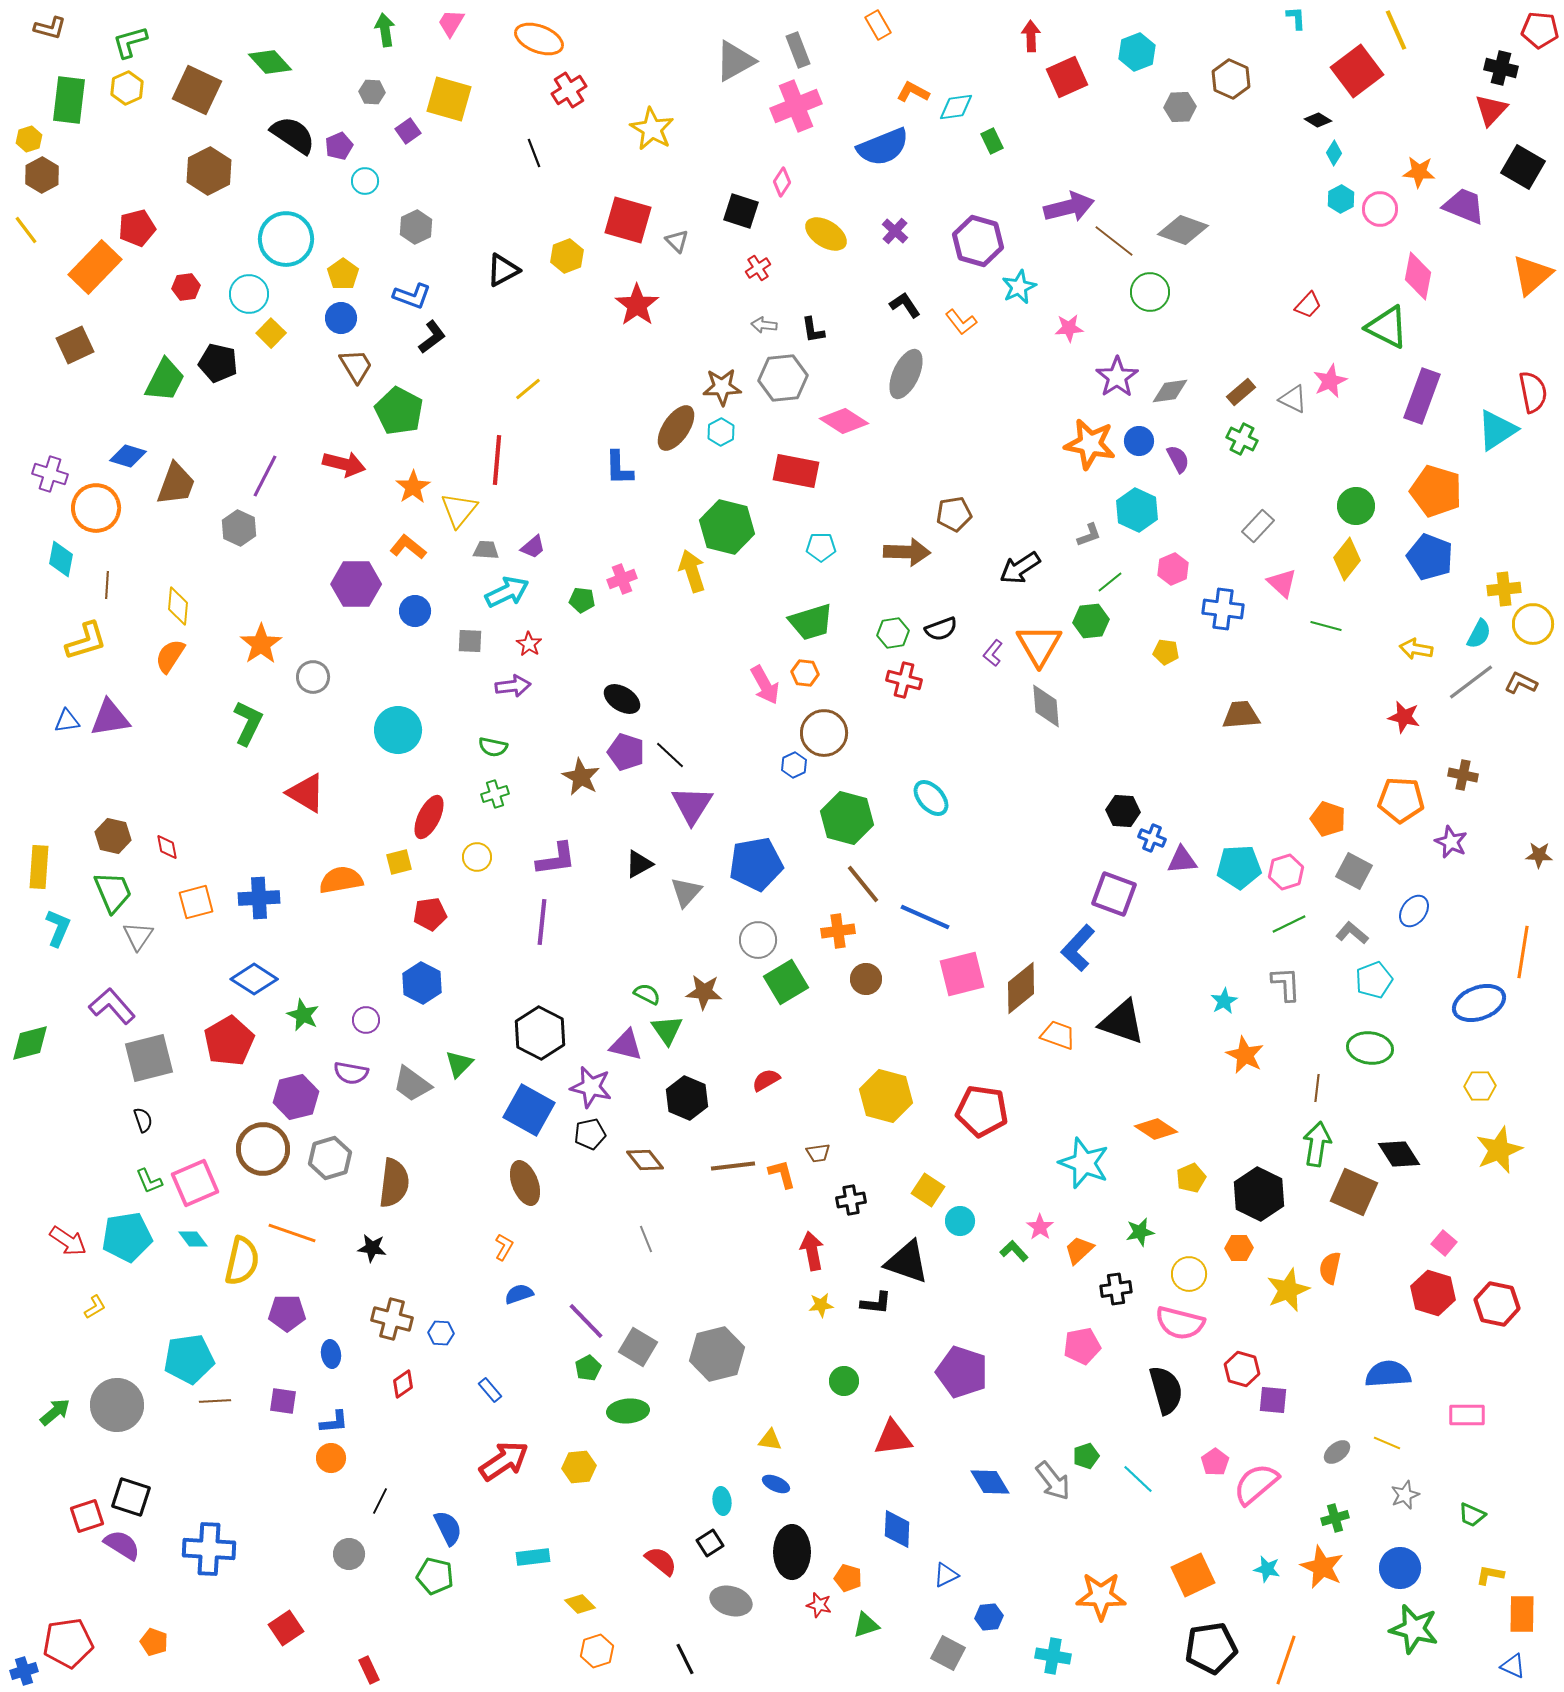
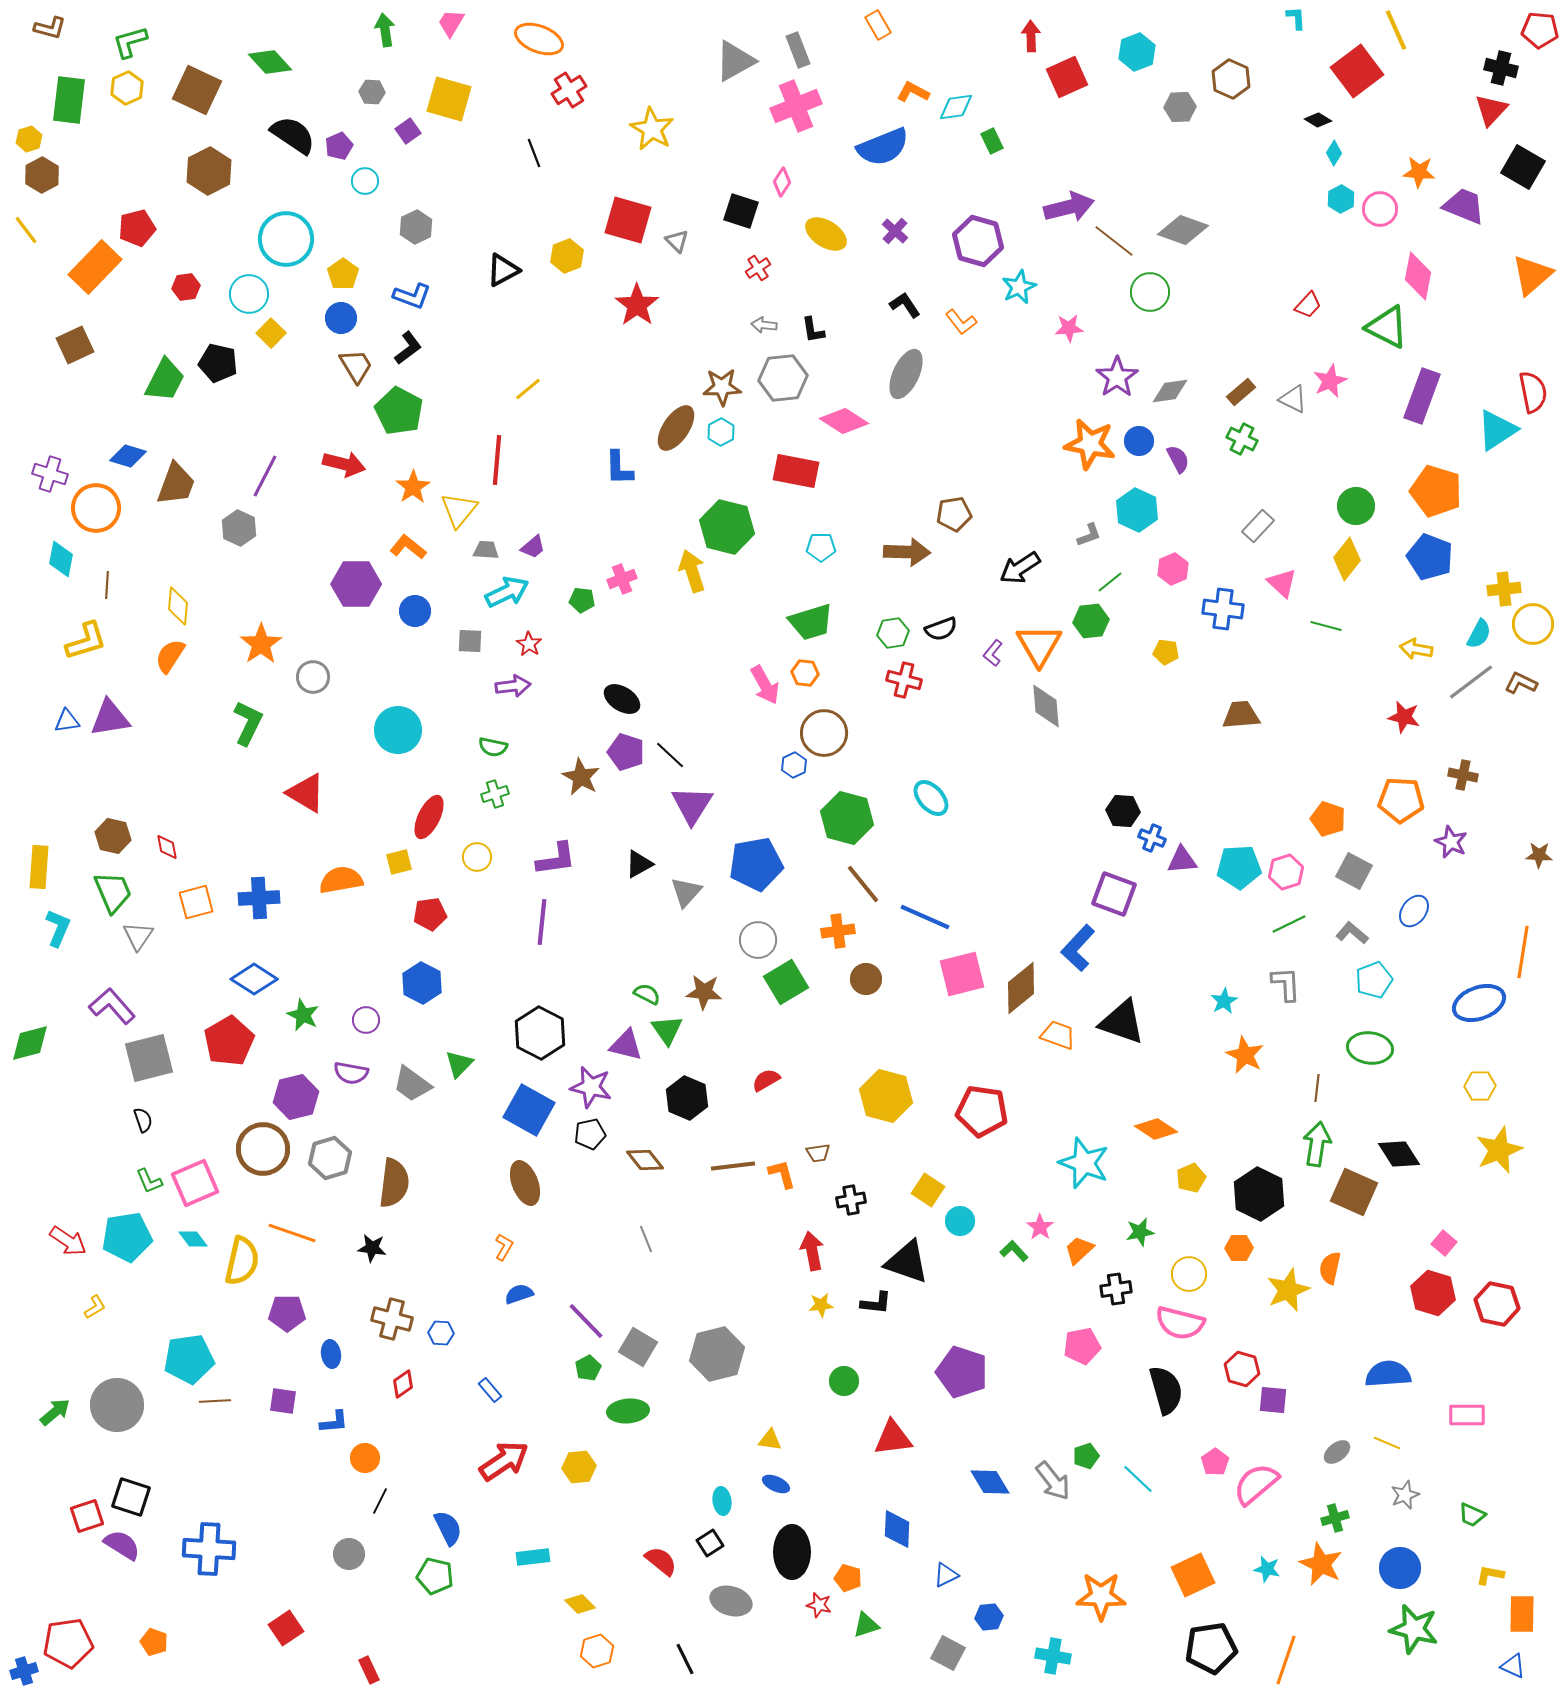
black L-shape at (432, 337): moved 24 px left, 11 px down
orange circle at (331, 1458): moved 34 px right
orange star at (1322, 1567): moved 1 px left, 3 px up
